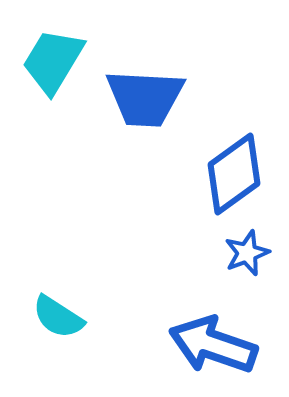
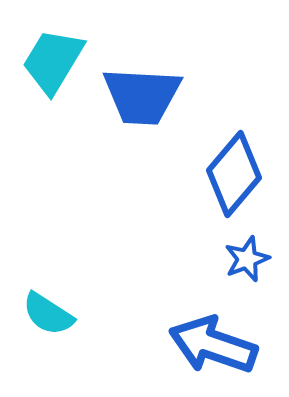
blue trapezoid: moved 3 px left, 2 px up
blue diamond: rotated 14 degrees counterclockwise
blue star: moved 6 px down
cyan semicircle: moved 10 px left, 3 px up
